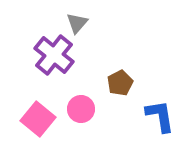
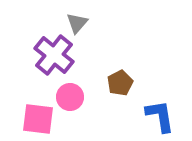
pink circle: moved 11 px left, 12 px up
pink square: rotated 32 degrees counterclockwise
